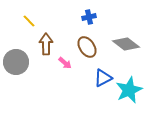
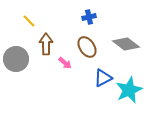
gray circle: moved 3 px up
